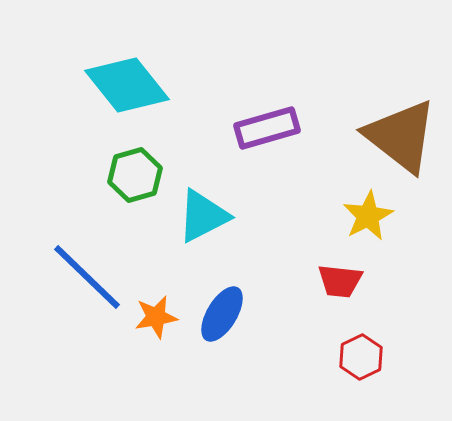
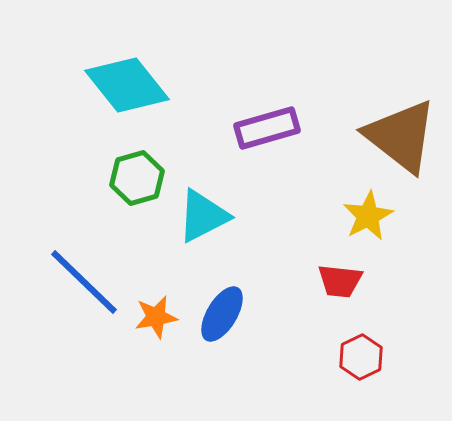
green hexagon: moved 2 px right, 3 px down
blue line: moved 3 px left, 5 px down
